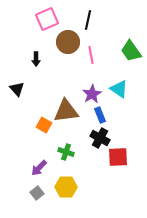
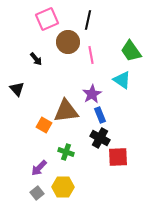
black arrow: rotated 40 degrees counterclockwise
cyan triangle: moved 3 px right, 9 px up
yellow hexagon: moved 3 px left
